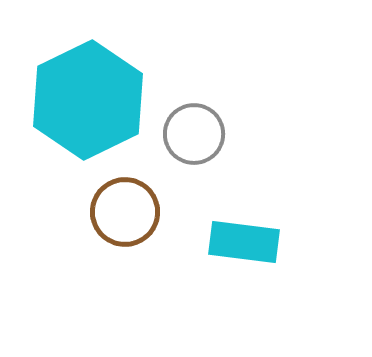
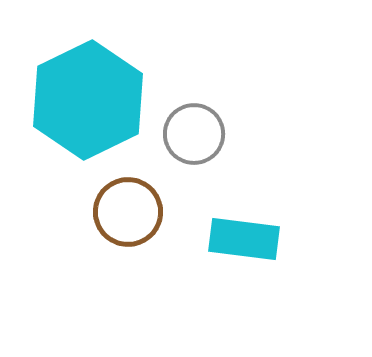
brown circle: moved 3 px right
cyan rectangle: moved 3 px up
